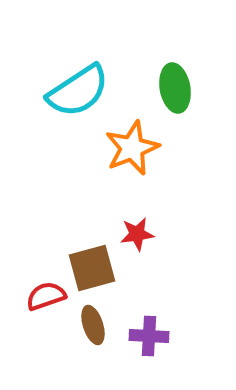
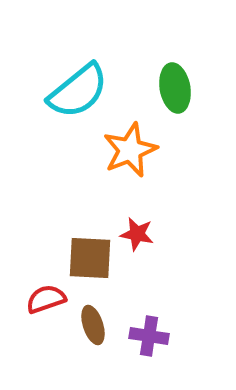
cyan semicircle: rotated 6 degrees counterclockwise
orange star: moved 2 px left, 2 px down
red star: rotated 20 degrees clockwise
brown square: moved 2 px left, 10 px up; rotated 18 degrees clockwise
red semicircle: moved 3 px down
purple cross: rotated 6 degrees clockwise
